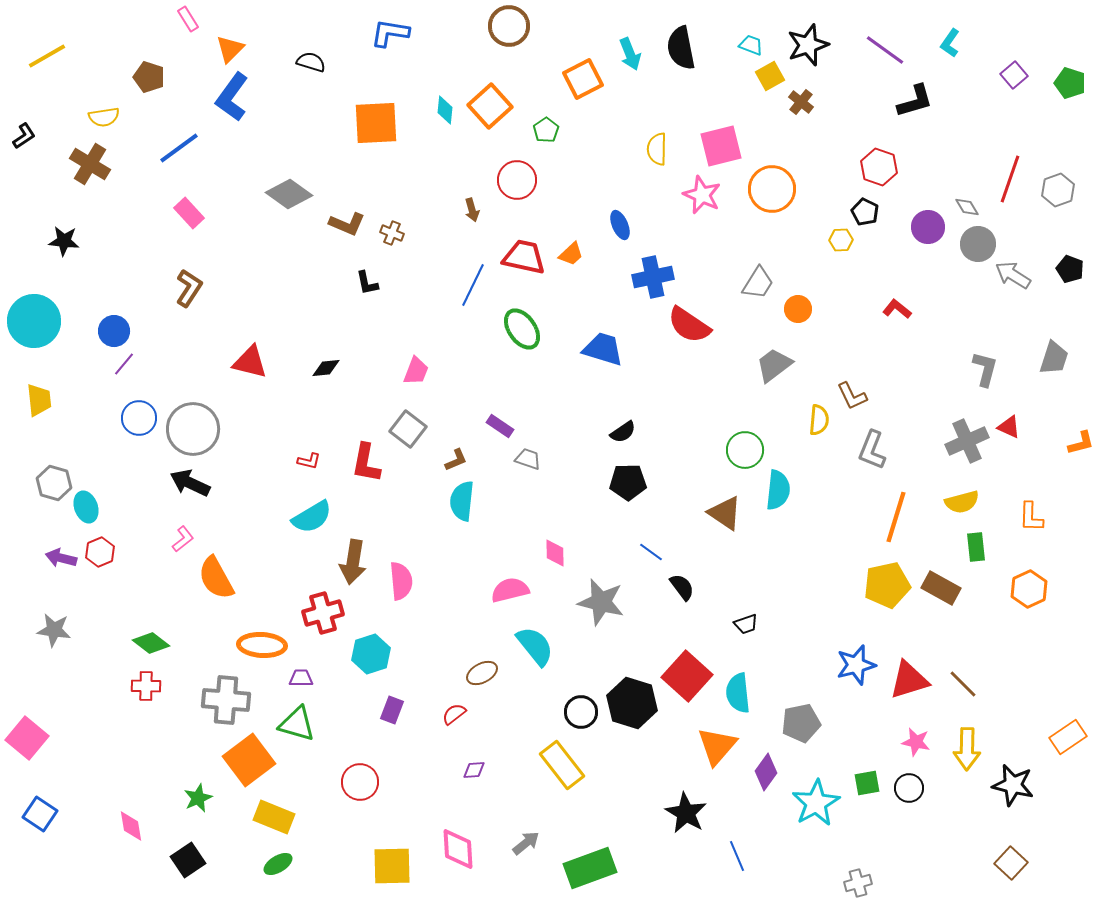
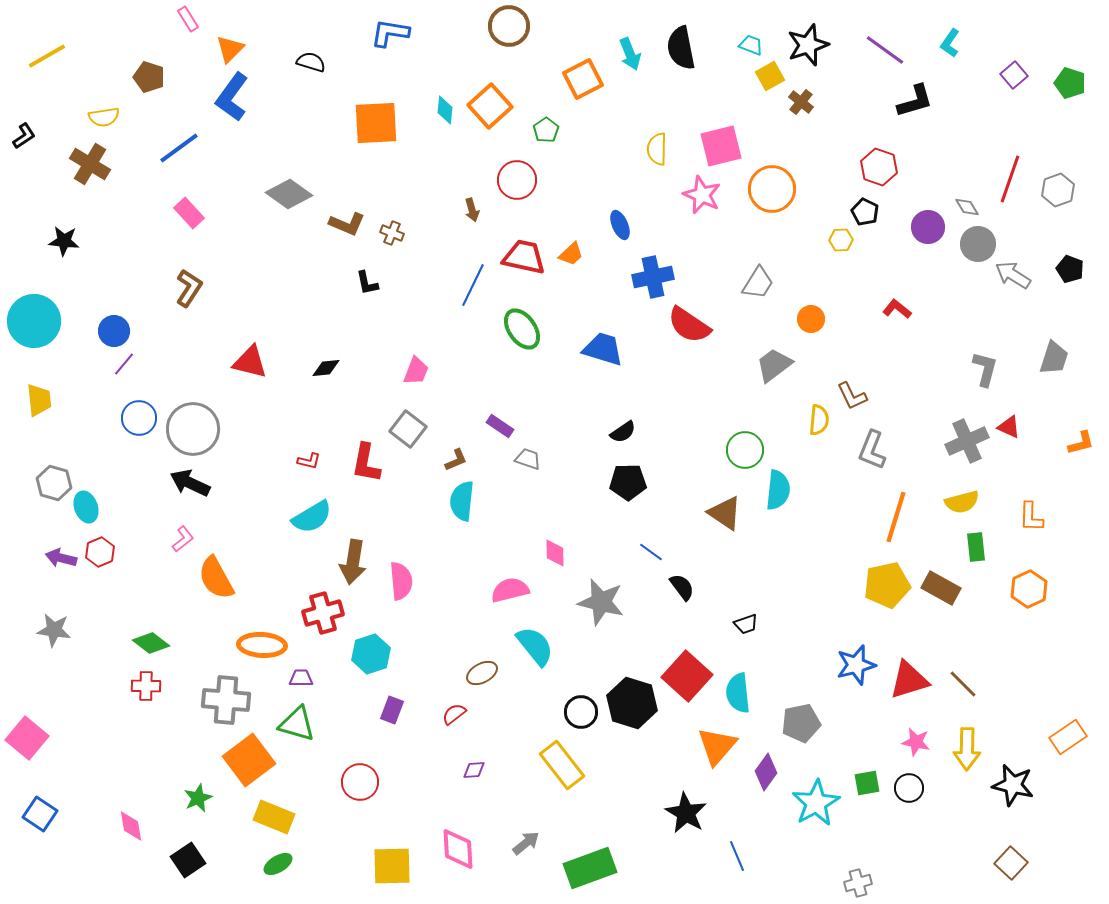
orange circle at (798, 309): moved 13 px right, 10 px down
